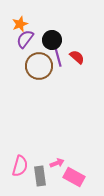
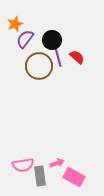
orange star: moved 5 px left
pink semicircle: moved 3 px right, 1 px up; rotated 65 degrees clockwise
